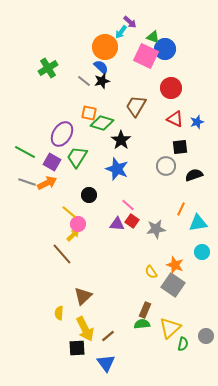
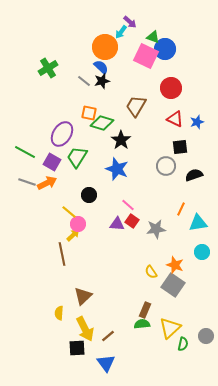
brown line at (62, 254): rotated 30 degrees clockwise
